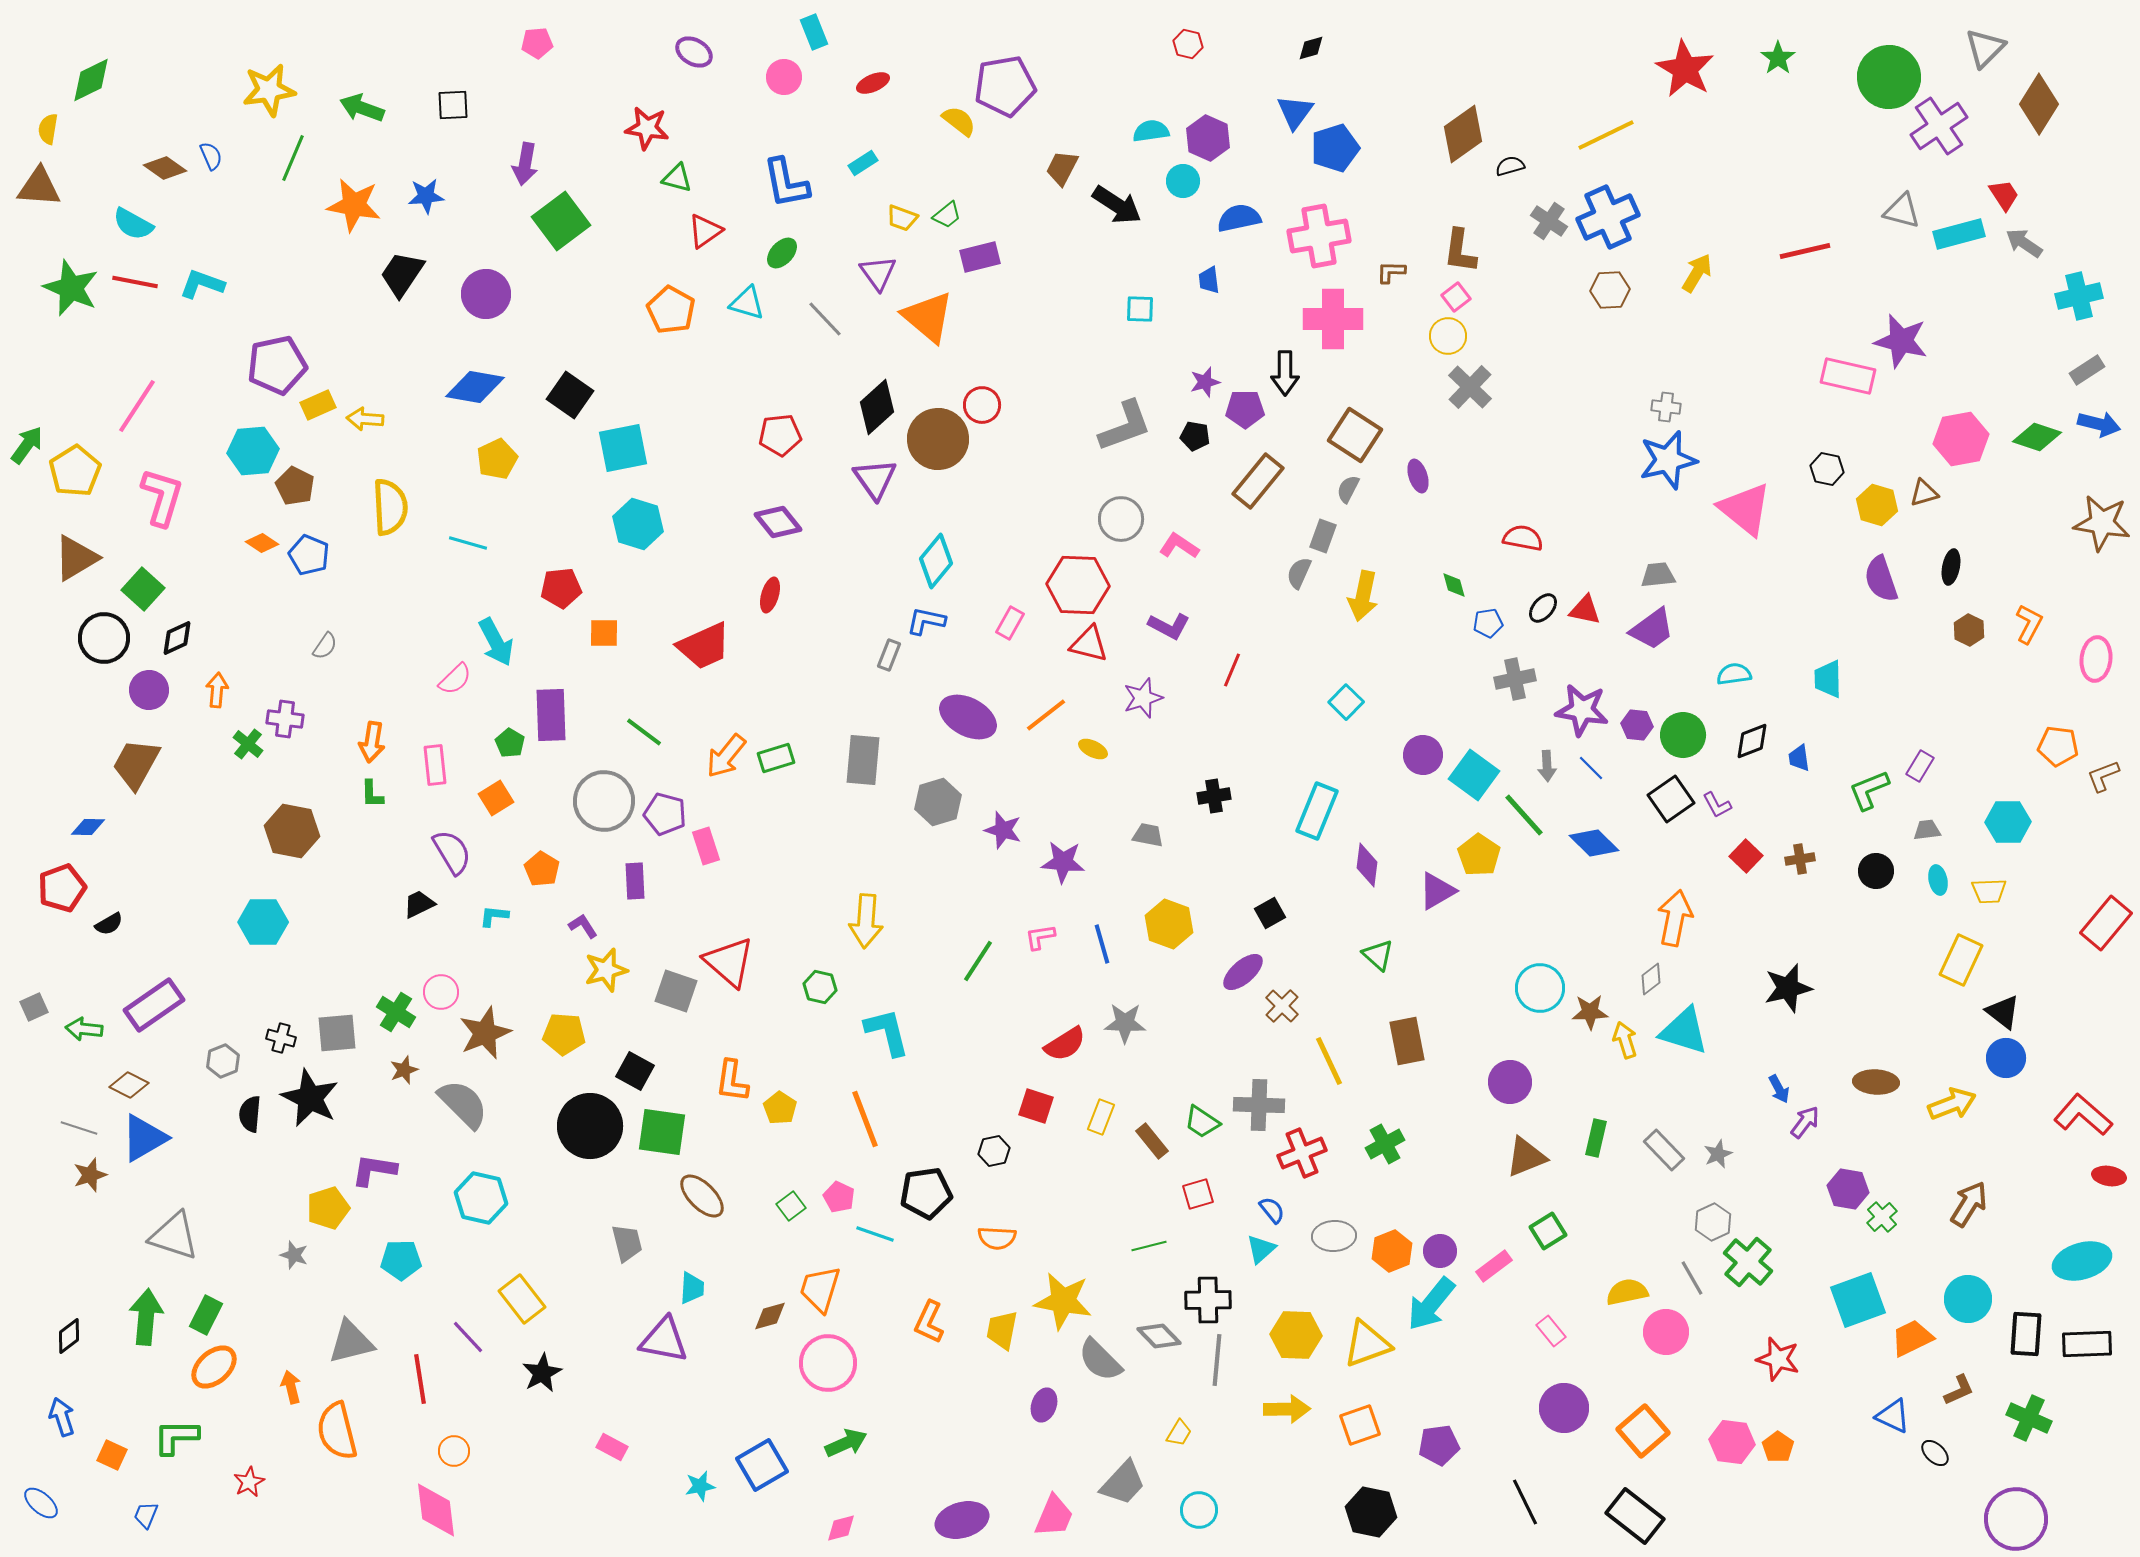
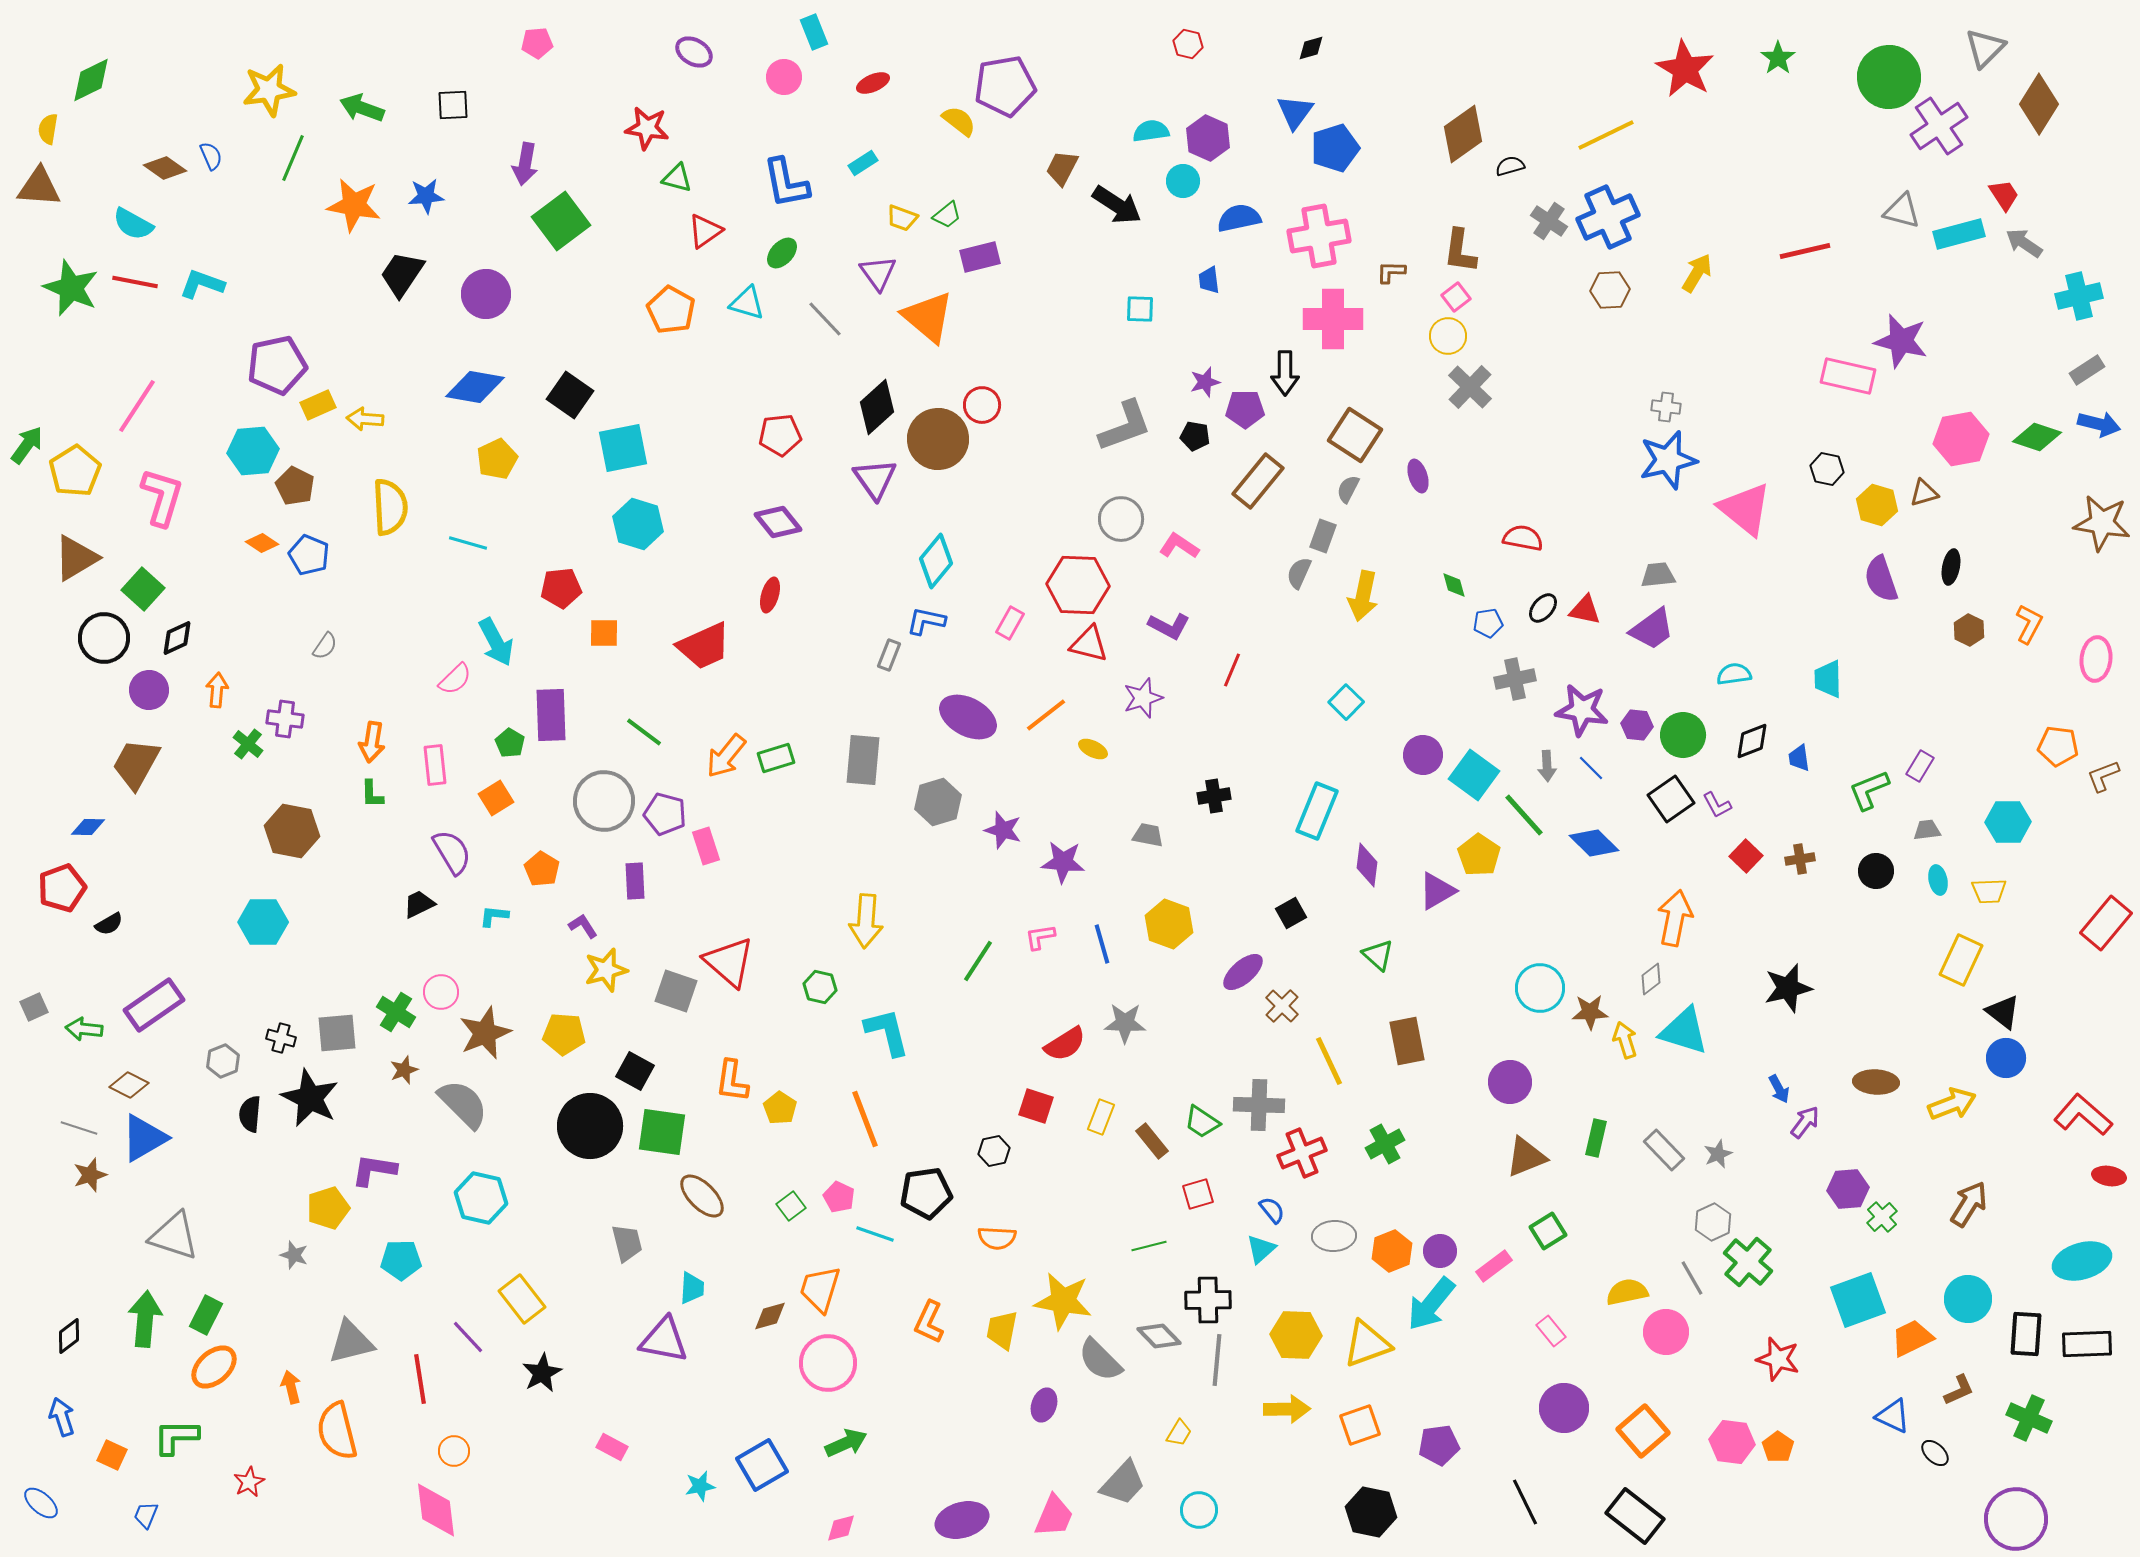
black square at (1270, 913): moved 21 px right
purple hexagon at (1848, 1189): rotated 15 degrees counterclockwise
green arrow at (146, 1317): moved 1 px left, 2 px down
